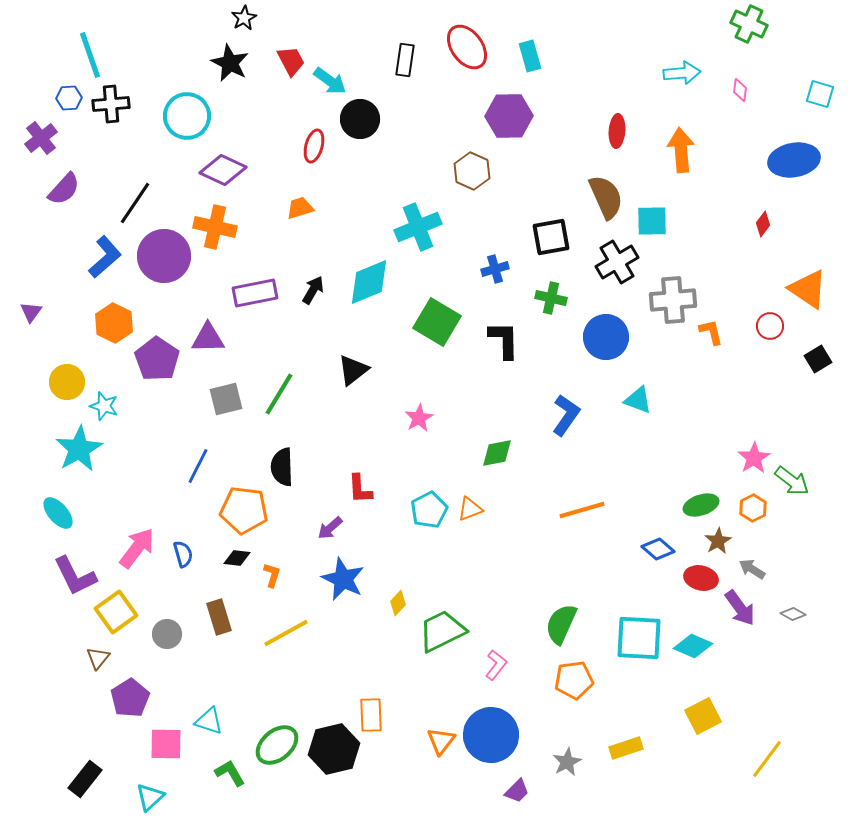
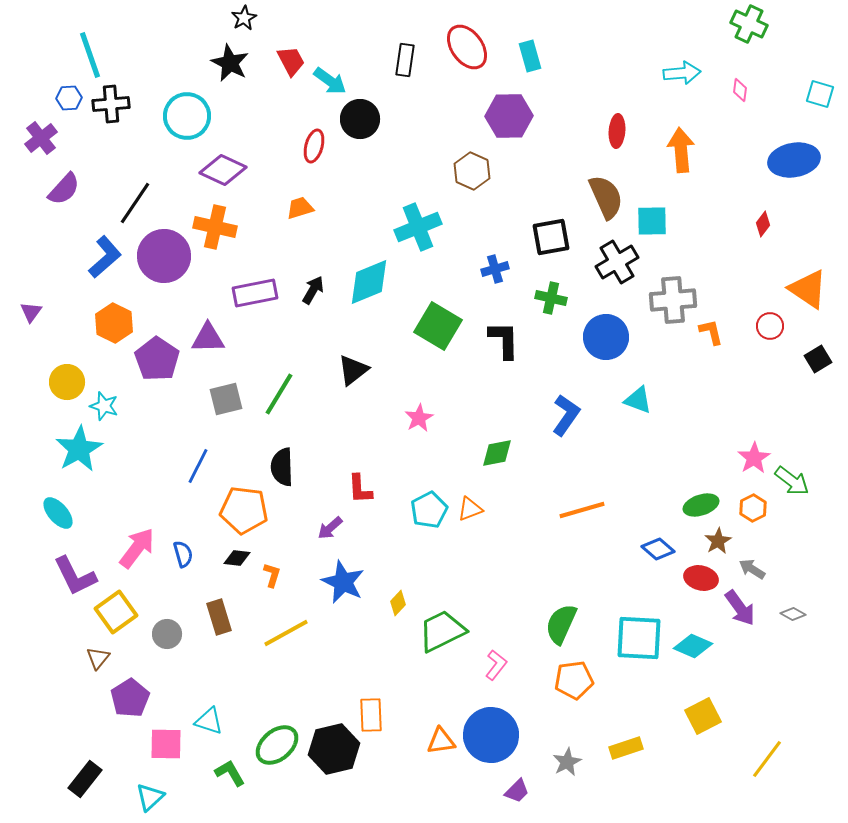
green square at (437, 322): moved 1 px right, 4 px down
blue star at (343, 579): moved 3 px down
orange triangle at (441, 741): rotated 44 degrees clockwise
